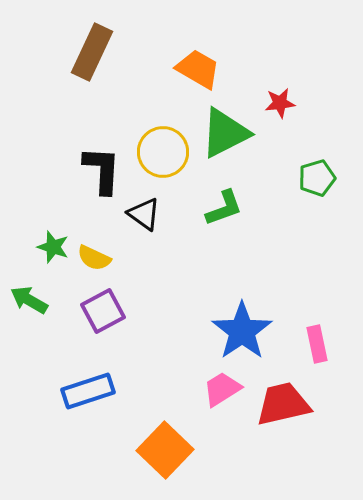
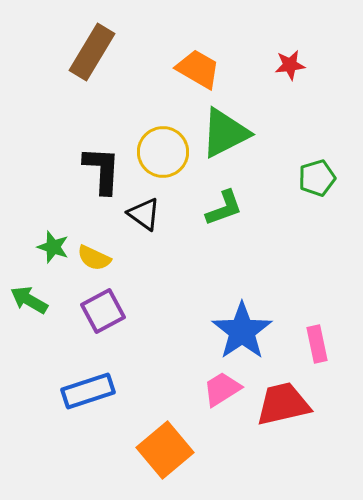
brown rectangle: rotated 6 degrees clockwise
red star: moved 10 px right, 38 px up
orange square: rotated 6 degrees clockwise
